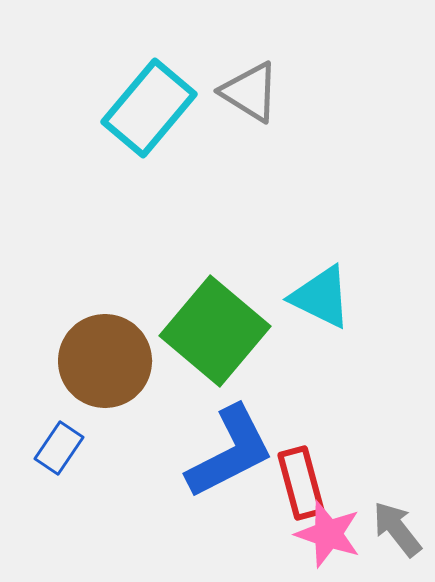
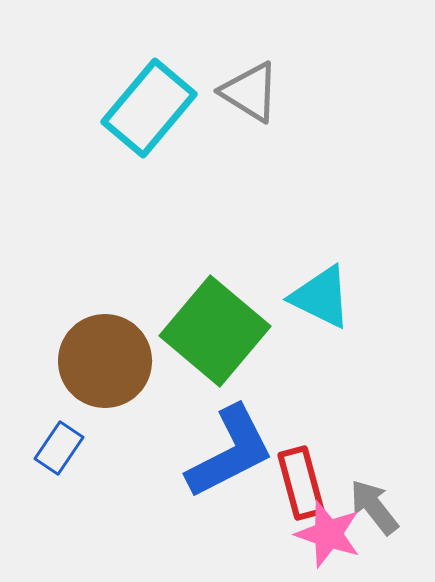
gray arrow: moved 23 px left, 22 px up
